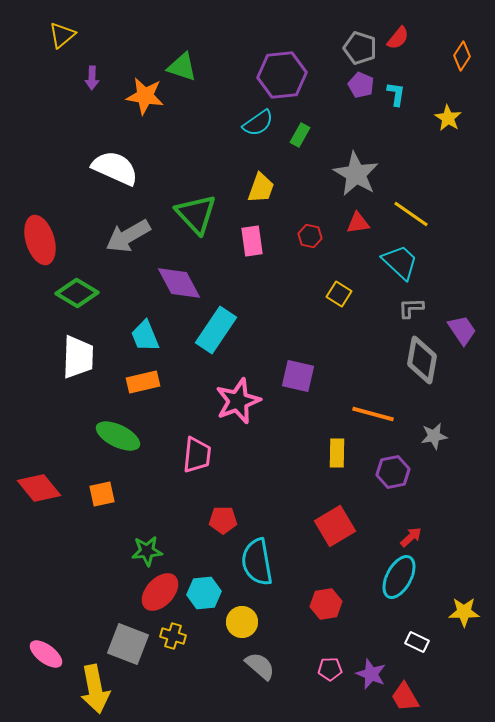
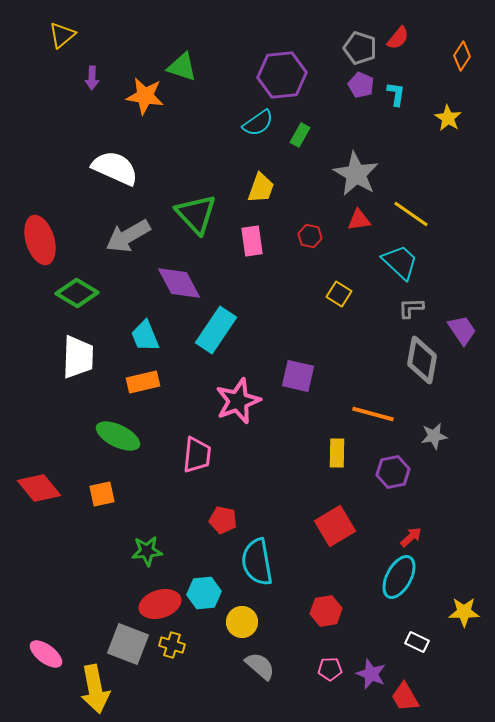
red triangle at (358, 223): moved 1 px right, 3 px up
red pentagon at (223, 520): rotated 12 degrees clockwise
red ellipse at (160, 592): moved 12 px down; rotated 30 degrees clockwise
red hexagon at (326, 604): moved 7 px down
yellow cross at (173, 636): moved 1 px left, 9 px down
